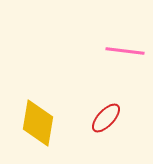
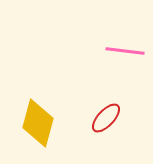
yellow diamond: rotated 6 degrees clockwise
